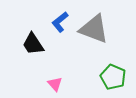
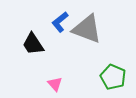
gray triangle: moved 7 px left
